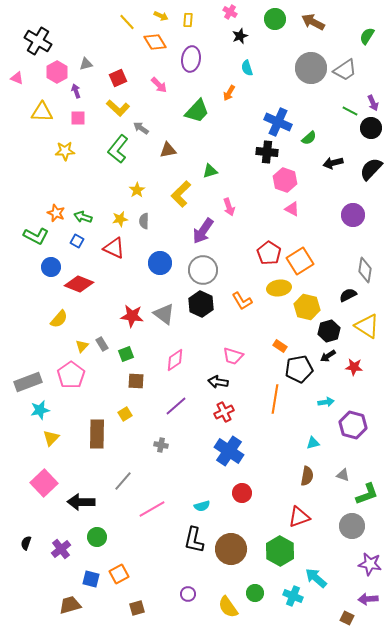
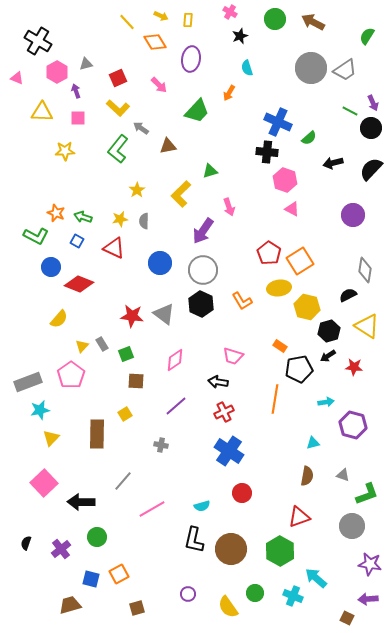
brown triangle at (168, 150): moved 4 px up
